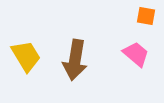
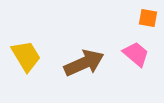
orange square: moved 2 px right, 2 px down
brown arrow: moved 9 px right, 3 px down; rotated 123 degrees counterclockwise
